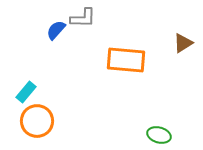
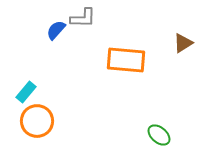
green ellipse: rotated 25 degrees clockwise
